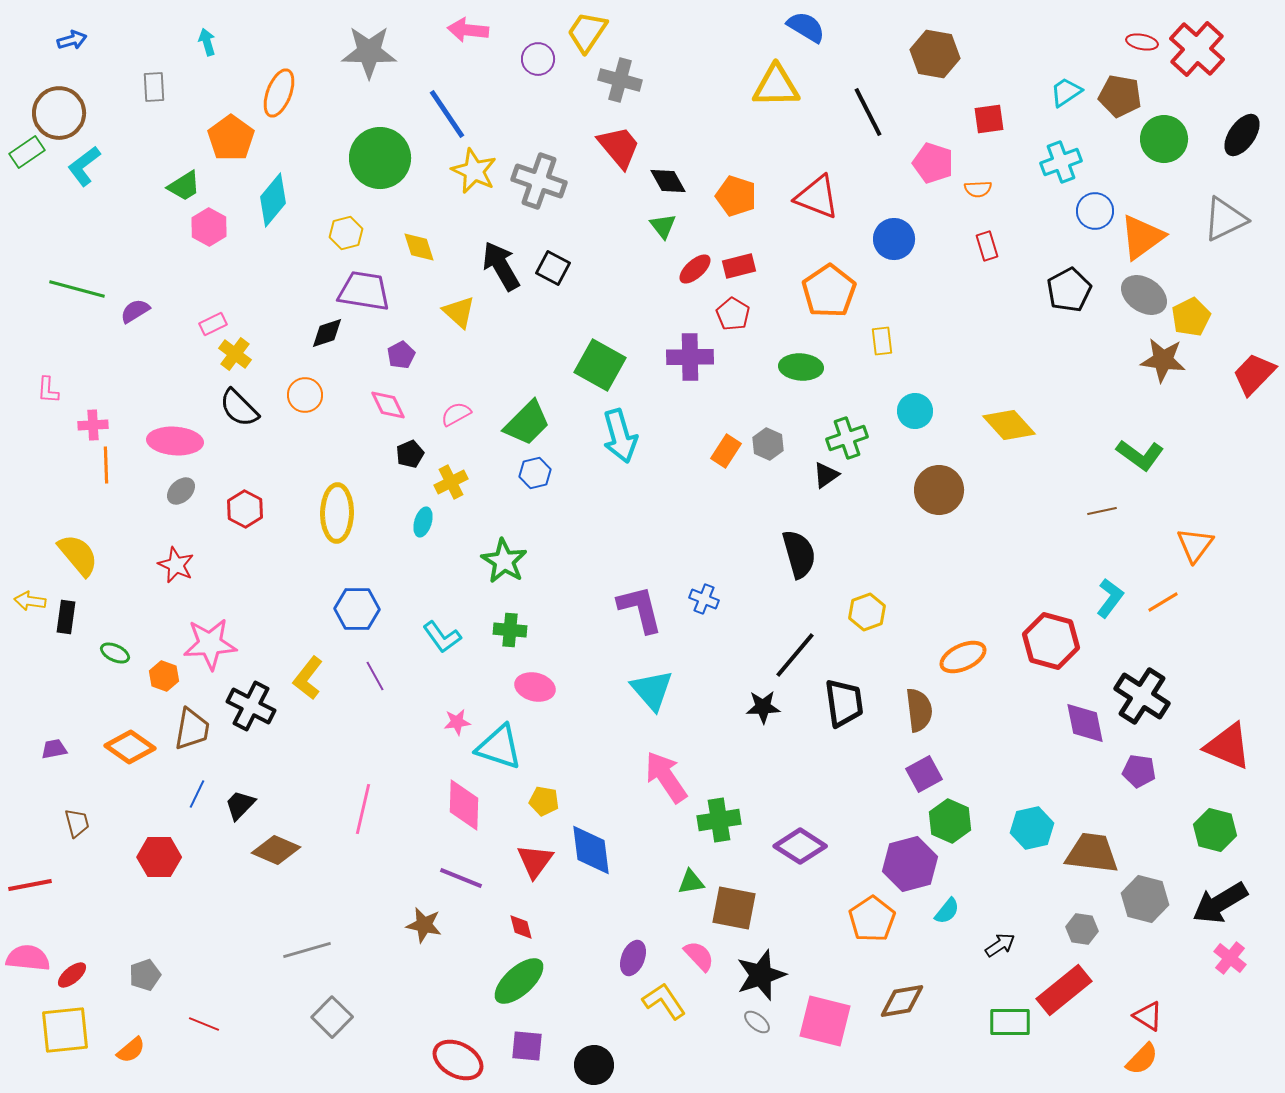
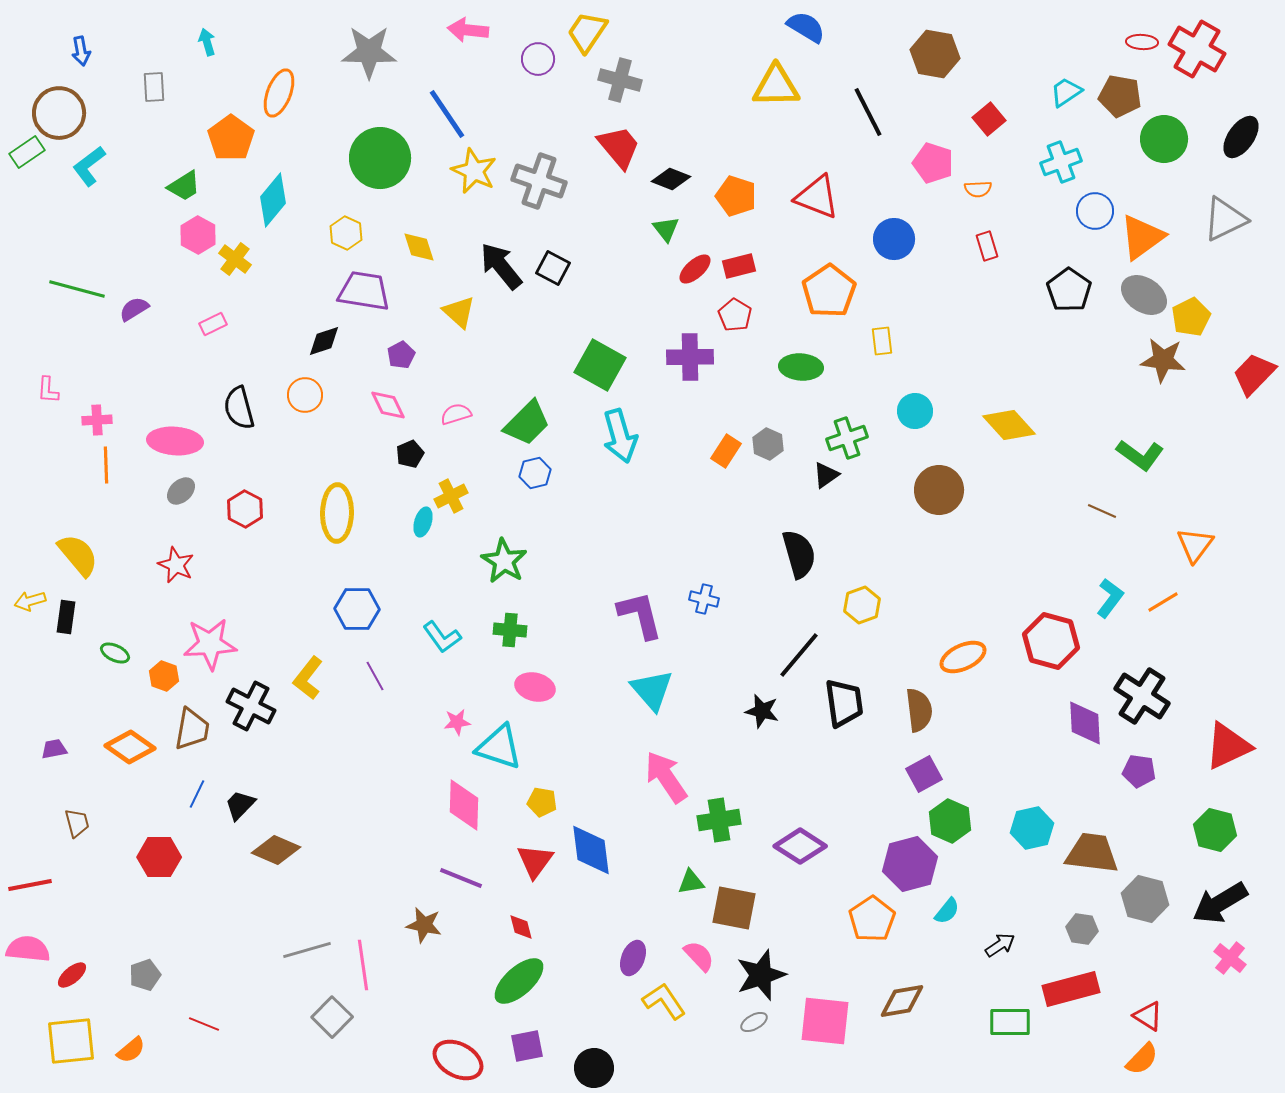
blue arrow at (72, 40): moved 9 px right, 11 px down; rotated 96 degrees clockwise
red ellipse at (1142, 42): rotated 8 degrees counterclockwise
red cross at (1197, 49): rotated 12 degrees counterclockwise
red square at (989, 119): rotated 32 degrees counterclockwise
black ellipse at (1242, 135): moved 1 px left, 2 px down
cyan L-shape at (84, 166): moved 5 px right
black diamond at (668, 181): moved 3 px right, 2 px up; rotated 39 degrees counterclockwise
green triangle at (663, 226): moved 3 px right, 3 px down
pink hexagon at (209, 227): moved 11 px left, 8 px down
yellow hexagon at (346, 233): rotated 20 degrees counterclockwise
black arrow at (501, 266): rotated 9 degrees counterclockwise
black pentagon at (1069, 290): rotated 9 degrees counterclockwise
purple semicircle at (135, 311): moved 1 px left, 2 px up
red pentagon at (733, 314): moved 2 px right, 1 px down
black diamond at (327, 333): moved 3 px left, 8 px down
yellow cross at (235, 354): moved 95 px up
black semicircle at (239, 408): rotated 30 degrees clockwise
pink semicircle at (456, 414): rotated 12 degrees clockwise
pink cross at (93, 425): moved 4 px right, 5 px up
yellow cross at (451, 482): moved 14 px down
brown line at (1102, 511): rotated 36 degrees clockwise
blue cross at (704, 599): rotated 8 degrees counterclockwise
yellow arrow at (30, 601): rotated 24 degrees counterclockwise
purple L-shape at (640, 609): moved 6 px down
yellow hexagon at (867, 612): moved 5 px left, 7 px up
black line at (795, 655): moved 4 px right
black star at (763, 707): moved 1 px left, 4 px down; rotated 16 degrees clockwise
purple diamond at (1085, 723): rotated 9 degrees clockwise
red triangle at (1228, 746): rotated 48 degrees counterclockwise
yellow pentagon at (544, 801): moved 2 px left, 1 px down
pink line at (363, 809): moved 156 px down; rotated 21 degrees counterclockwise
pink semicircle at (28, 958): moved 9 px up
red rectangle at (1064, 990): moved 7 px right, 1 px up; rotated 24 degrees clockwise
pink square at (825, 1021): rotated 8 degrees counterclockwise
gray ellipse at (757, 1022): moved 3 px left; rotated 68 degrees counterclockwise
yellow square at (65, 1030): moved 6 px right, 11 px down
purple square at (527, 1046): rotated 16 degrees counterclockwise
black circle at (594, 1065): moved 3 px down
